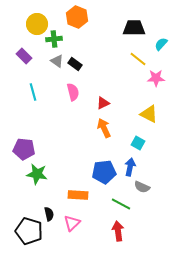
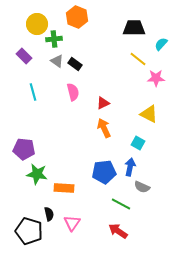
orange rectangle: moved 14 px left, 7 px up
pink triangle: rotated 12 degrees counterclockwise
red arrow: rotated 48 degrees counterclockwise
